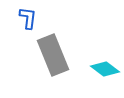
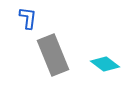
cyan diamond: moved 5 px up
